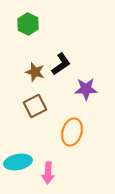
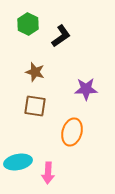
black L-shape: moved 28 px up
brown square: rotated 35 degrees clockwise
